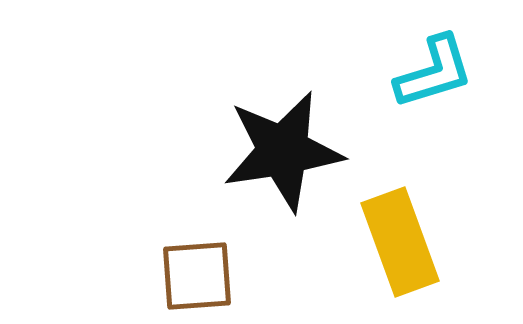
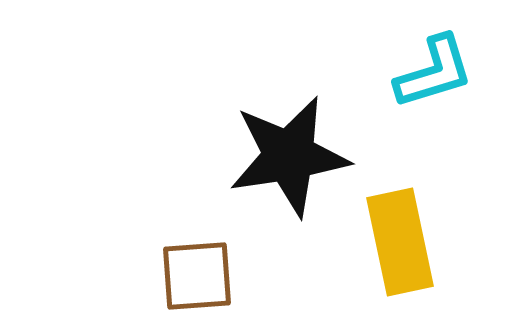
black star: moved 6 px right, 5 px down
yellow rectangle: rotated 8 degrees clockwise
